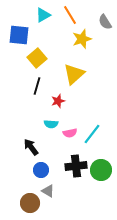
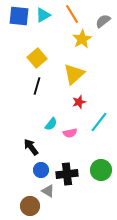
orange line: moved 2 px right, 1 px up
gray semicircle: moved 2 px left, 1 px up; rotated 84 degrees clockwise
blue square: moved 19 px up
yellow star: rotated 12 degrees counterclockwise
red star: moved 21 px right, 1 px down
cyan semicircle: rotated 56 degrees counterclockwise
cyan line: moved 7 px right, 12 px up
black cross: moved 9 px left, 8 px down
brown circle: moved 3 px down
